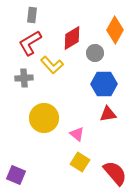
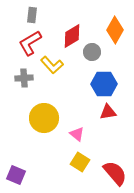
red diamond: moved 2 px up
gray circle: moved 3 px left, 1 px up
red triangle: moved 2 px up
